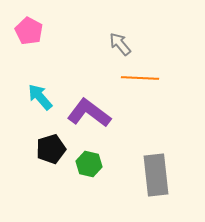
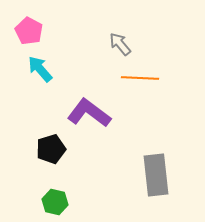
cyan arrow: moved 28 px up
green hexagon: moved 34 px left, 38 px down
